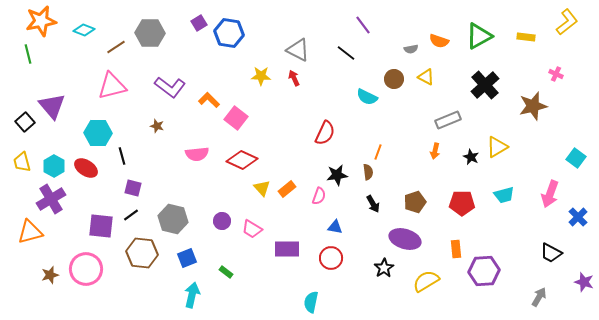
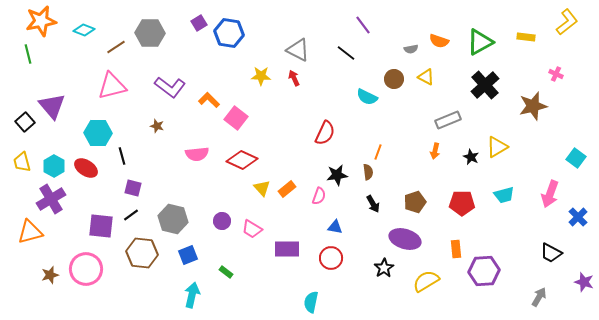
green triangle at (479, 36): moved 1 px right, 6 px down
blue square at (187, 258): moved 1 px right, 3 px up
